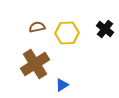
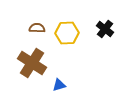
brown semicircle: moved 1 px down; rotated 14 degrees clockwise
brown cross: moved 3 px left, 1 px up; rotated 24 degrees counterclockwise
blue triangle: moved 3 px left; rotated 16 degrees clockwise
